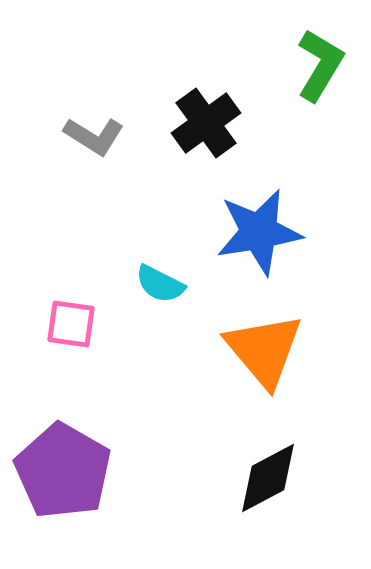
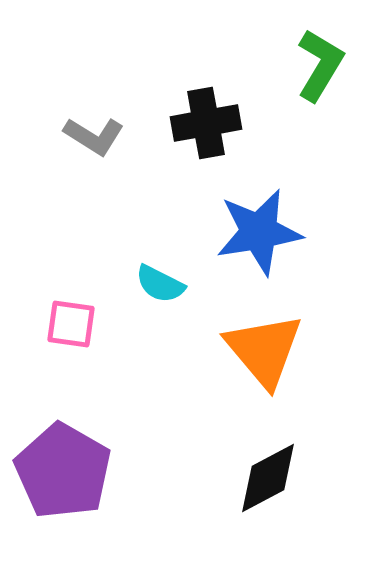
black cross: rotated 26 degrees clockwise
